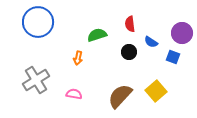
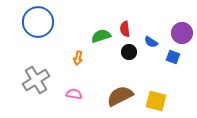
red semicircle: moved 5 px left, 5 px down
green semicircle: moved 4 px right, 1 px down
yellow square: moved 10 px down; rotated 35 degrees counterclockwise
brown semicircle: rotated 20 degrees clockwise
